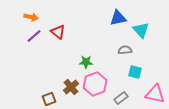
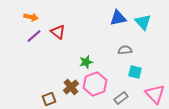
cyan triangle: moved 2 px right, 8 px up
green star: rotated 16 degrees counterclockwise
pink triangle: rotated 35 degrees clockwise
